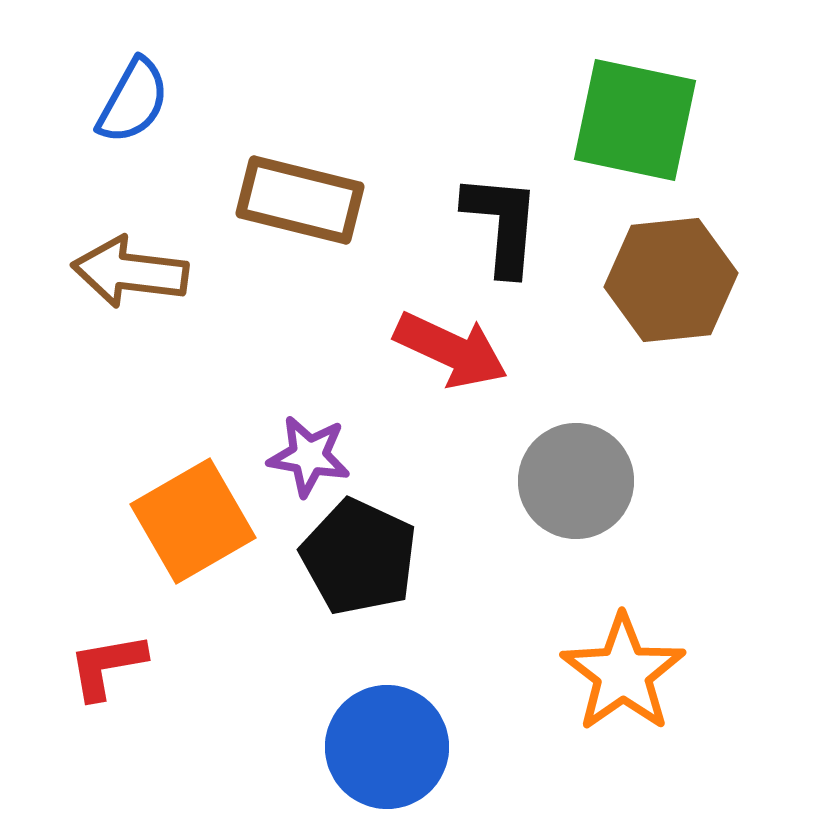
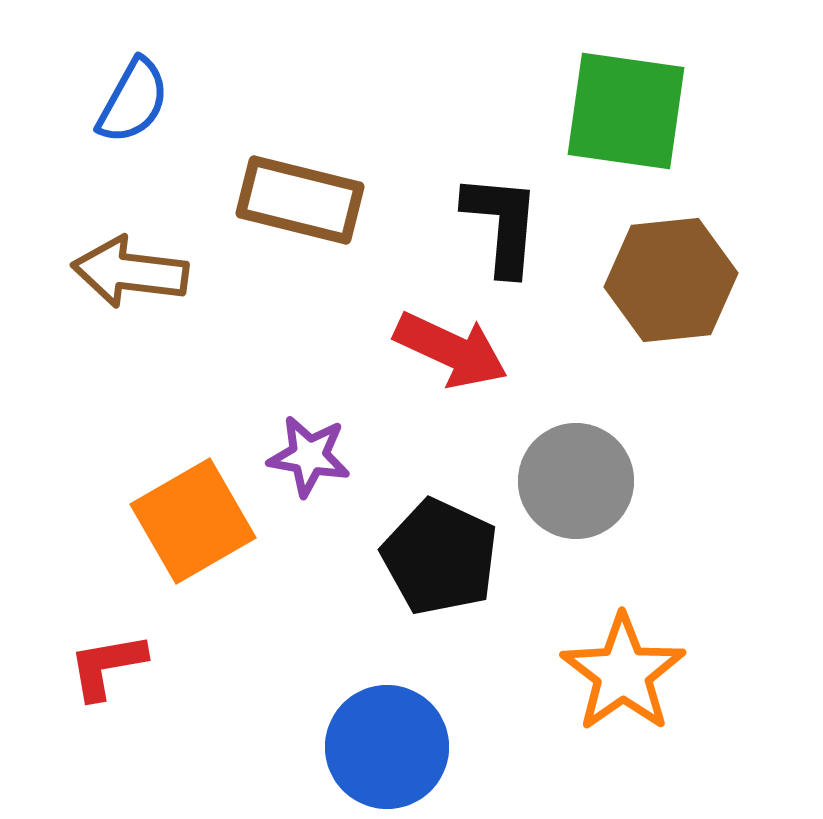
green square: moved 9 px left, 9 px up; rotated 4 degrees counterclockwise
black pentagon: moved 81 px right
